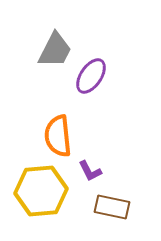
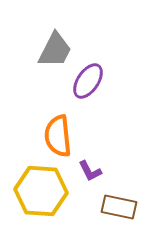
purple ellipse: moved 3 px left, 5 px down
yellow hexagon: rotated 9 degrees clockwise
brown rectangle: moved 7 px right
